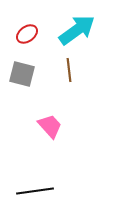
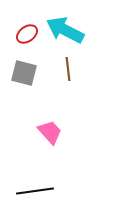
cyan arrow: moved 12 px left; rotated 117 degrees counterclockwise
brown line: moved 1 px left, 1 px up
gray square: moved 2 px right, 1 px up
pink trapezoid: moved 6 px down
